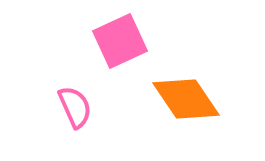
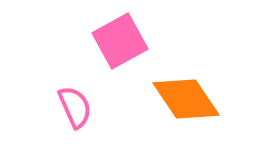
pink square: rotated 4 degrees counterclockwise
